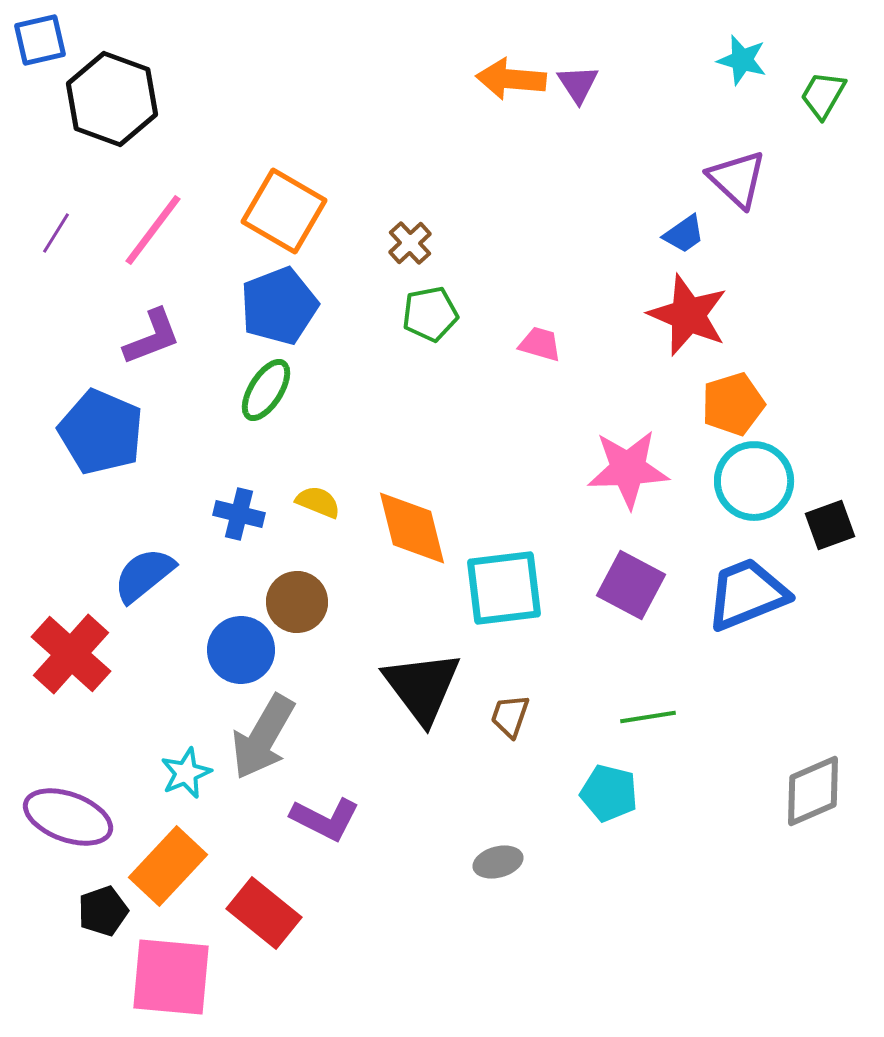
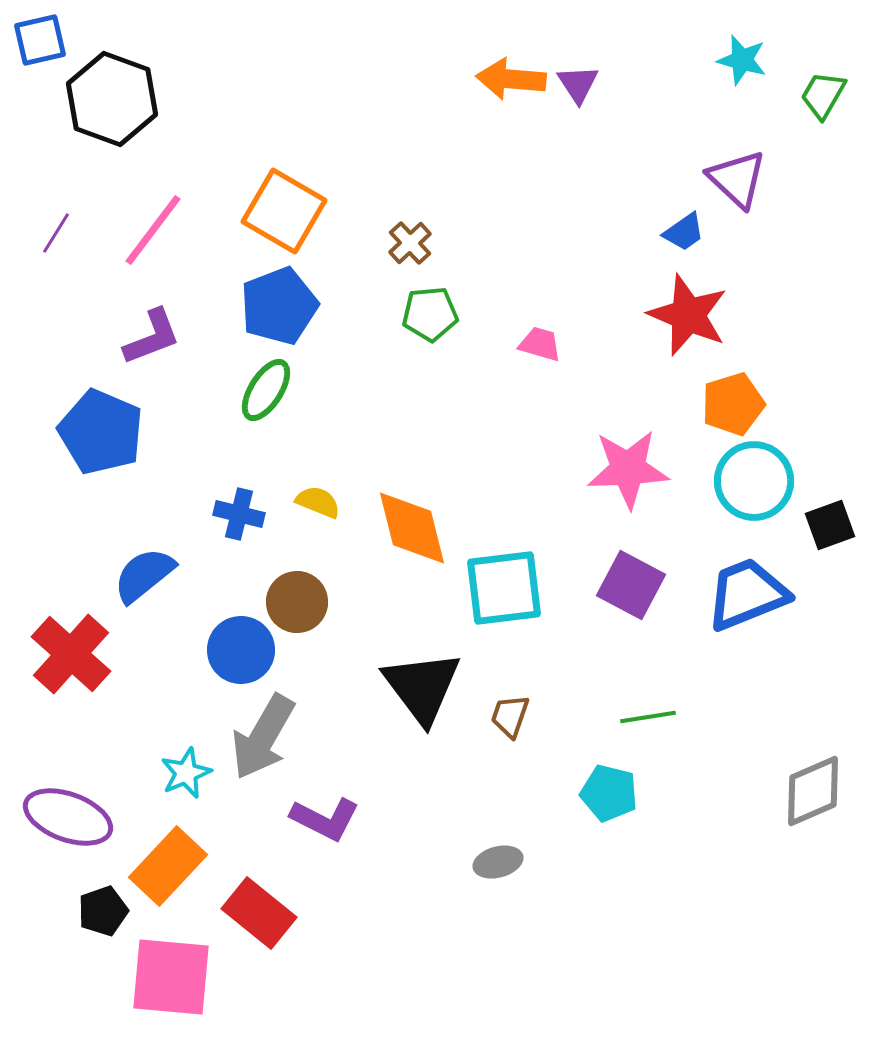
blue trapezoid at (684, 234): moved 2 px up
green pentagon at (430, 314): rotated 6 degrees clockwise
red rectangle at (264, 913): moved 5 px left
